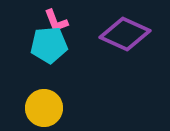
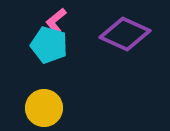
pink L-shape: rotated 72 degrees clockwise
cyan pentagon: rotated 21 degrees clockwise
